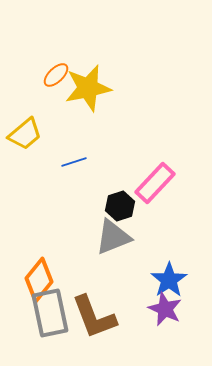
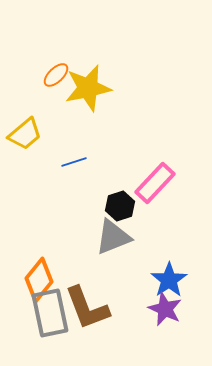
brown L-shape: moved 7 px left, 9 px up
